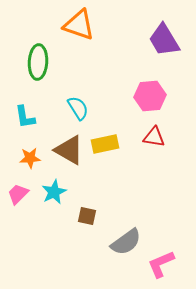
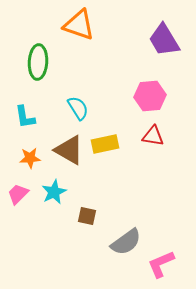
red triangle: moved 1 px left, 1 px up
